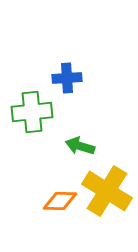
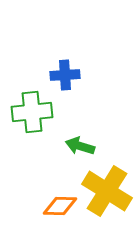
blue cross: moved 2 px left, 3 px up
orange diamond: moved 5 px down
